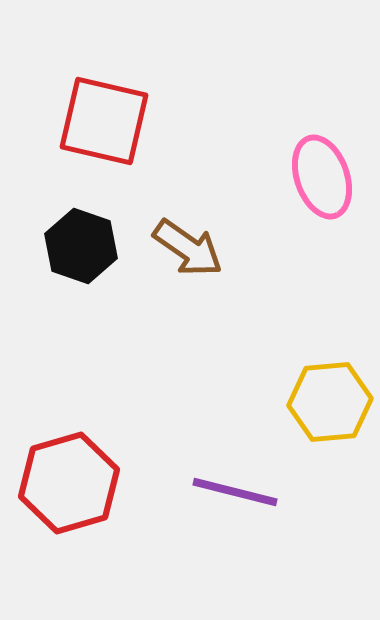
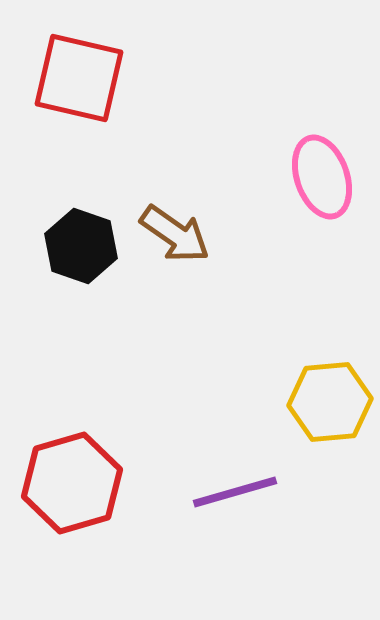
red square: moved 25 px left, 43 px up
brown arrow: moved 13 px left, 14 px up
red hexagon: moved 3 px right
purple line: rotated 30 degrees counterclockwise
